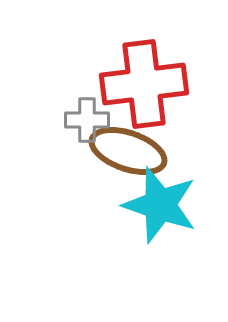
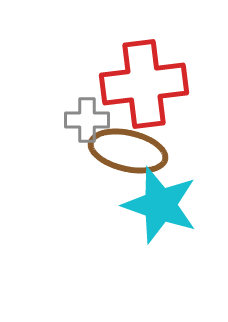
brown ellipse: rotated 6 degrees counterclockwise
